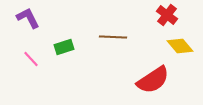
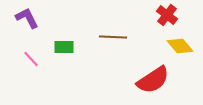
purple L-shape: moved 1 px left
green rectangle: rotated 18 degrees clockwise
